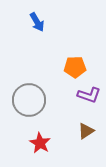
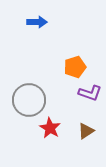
blue arrow: rotated 60 degrees counterclockwise
orange pentagon: rotated 15 degrees counterclockwise
purple L-shape: moved 1 px right, 2 px up
red star: moved 10 px right, 15 px up
